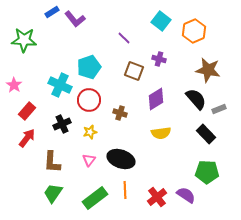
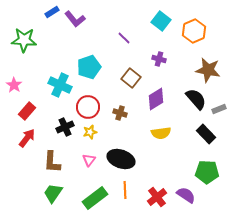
brown square: moved 3 px left, 7 px down; rotated 18 degrees clockwise
red circle: moved 1 px left, 7 px down
black cross: moved 3 px right, 3 px down
